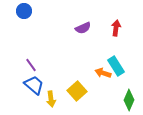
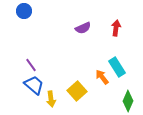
cyan rectangle: moved 1 px right, 1 px down
orange arrow: moved 1 px left, 4 px down; rotated 35 degrees clockwise
green diamond: moved 1 px left, 1 px down
